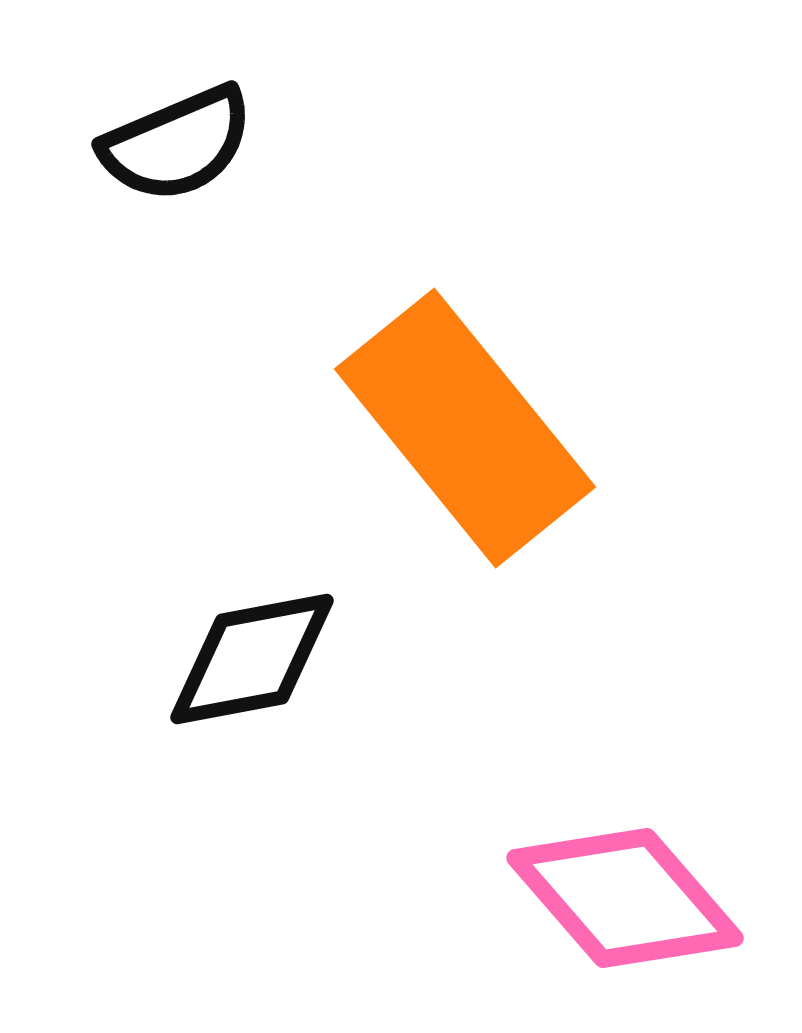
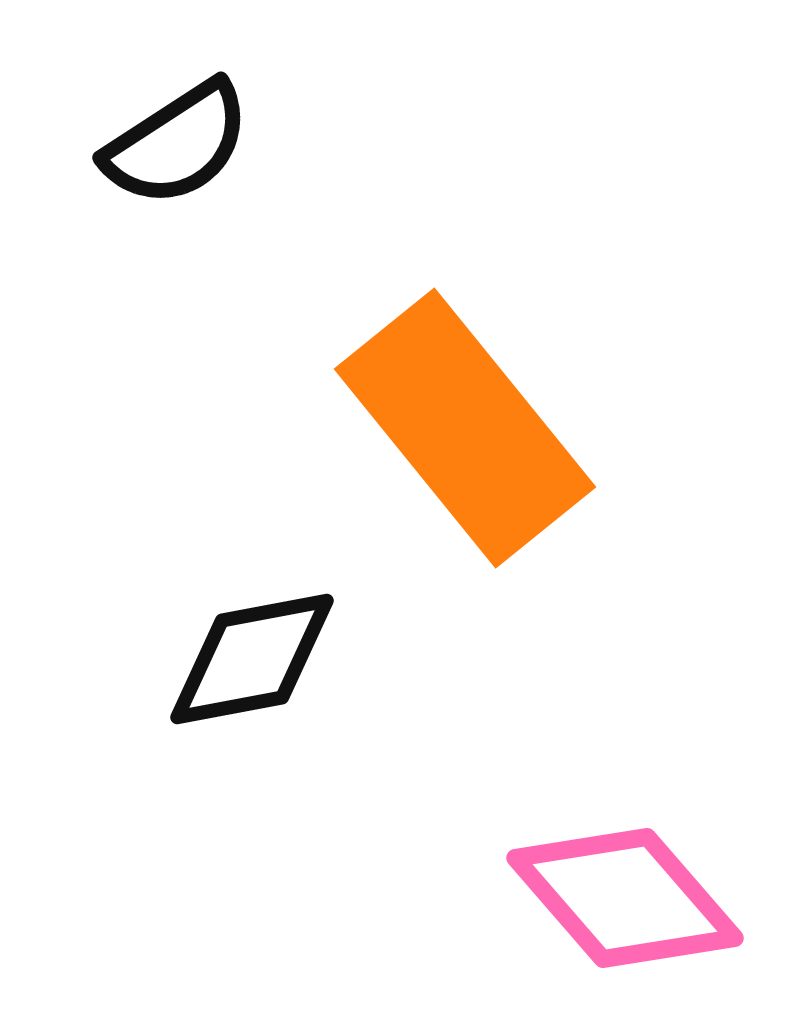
black semicircle: rotated 10 degrees counterclockwise
